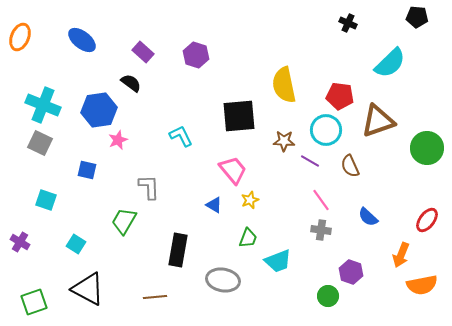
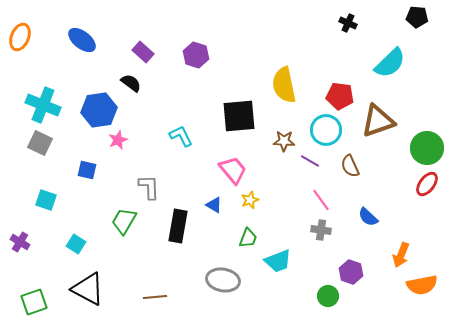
red ellipse at (427, 220): moved 36 px up
black rectangle at (178, 250): moved 24 px up
